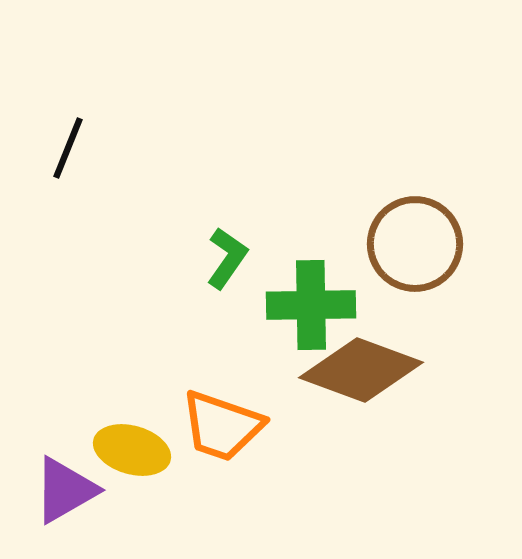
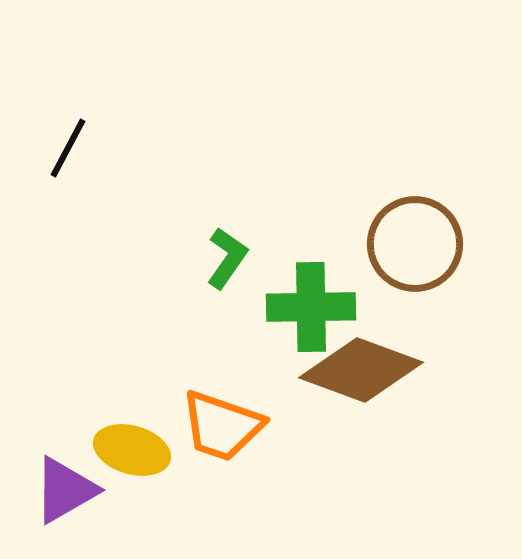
black line: rotated 6 degrees clockwise
green cross: moved 2 px down
